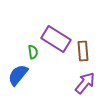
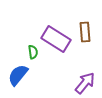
brown rectangle: moved 2 px right, 19 px up
